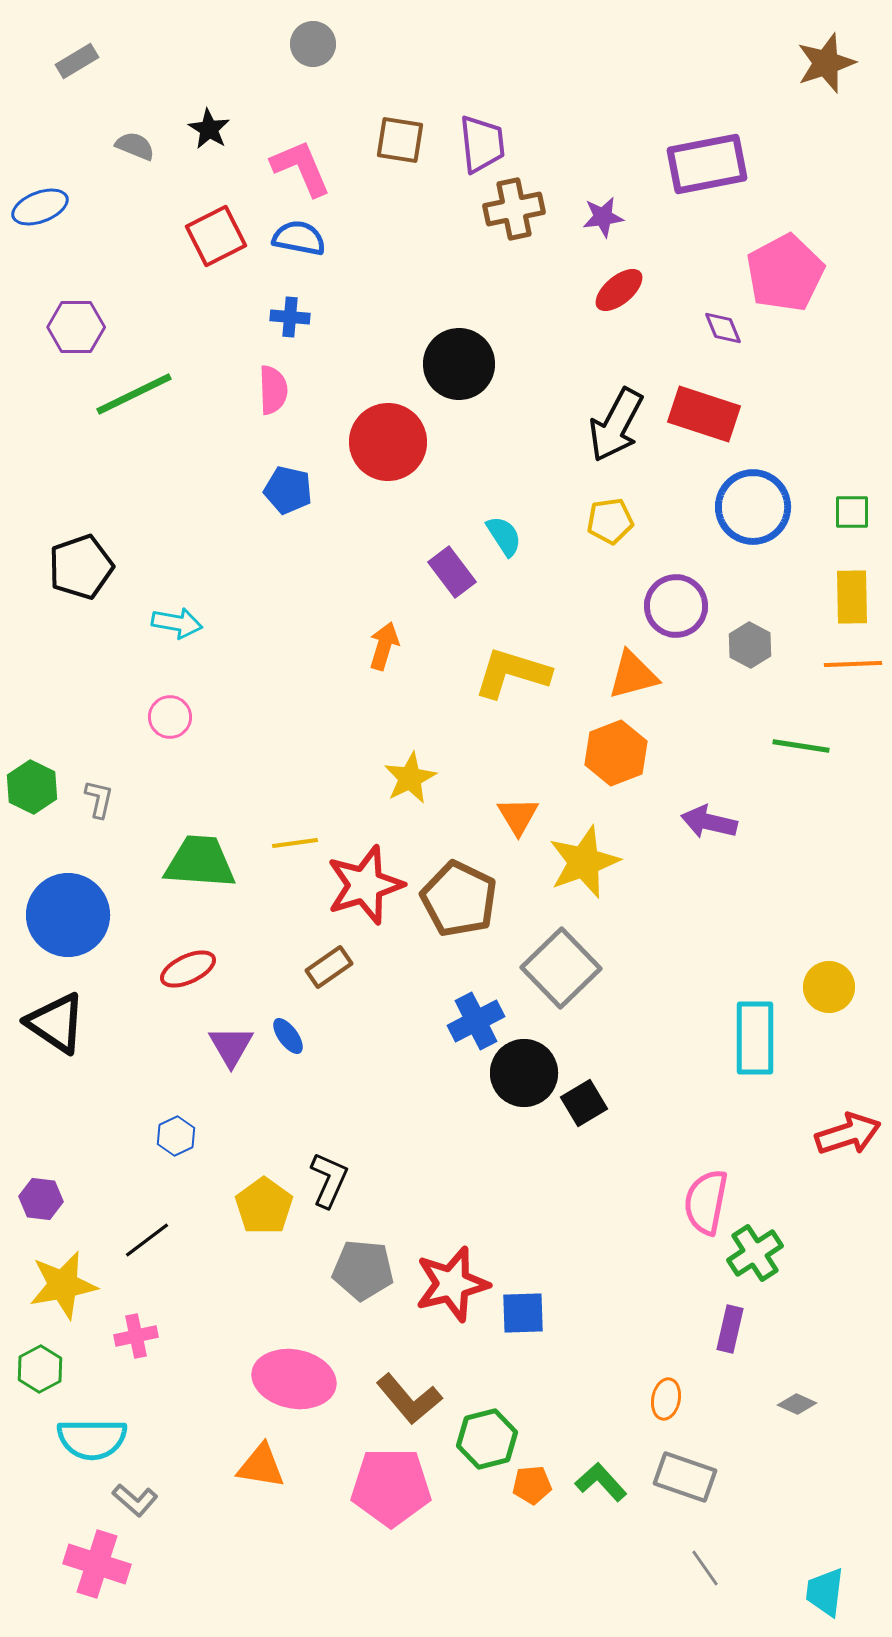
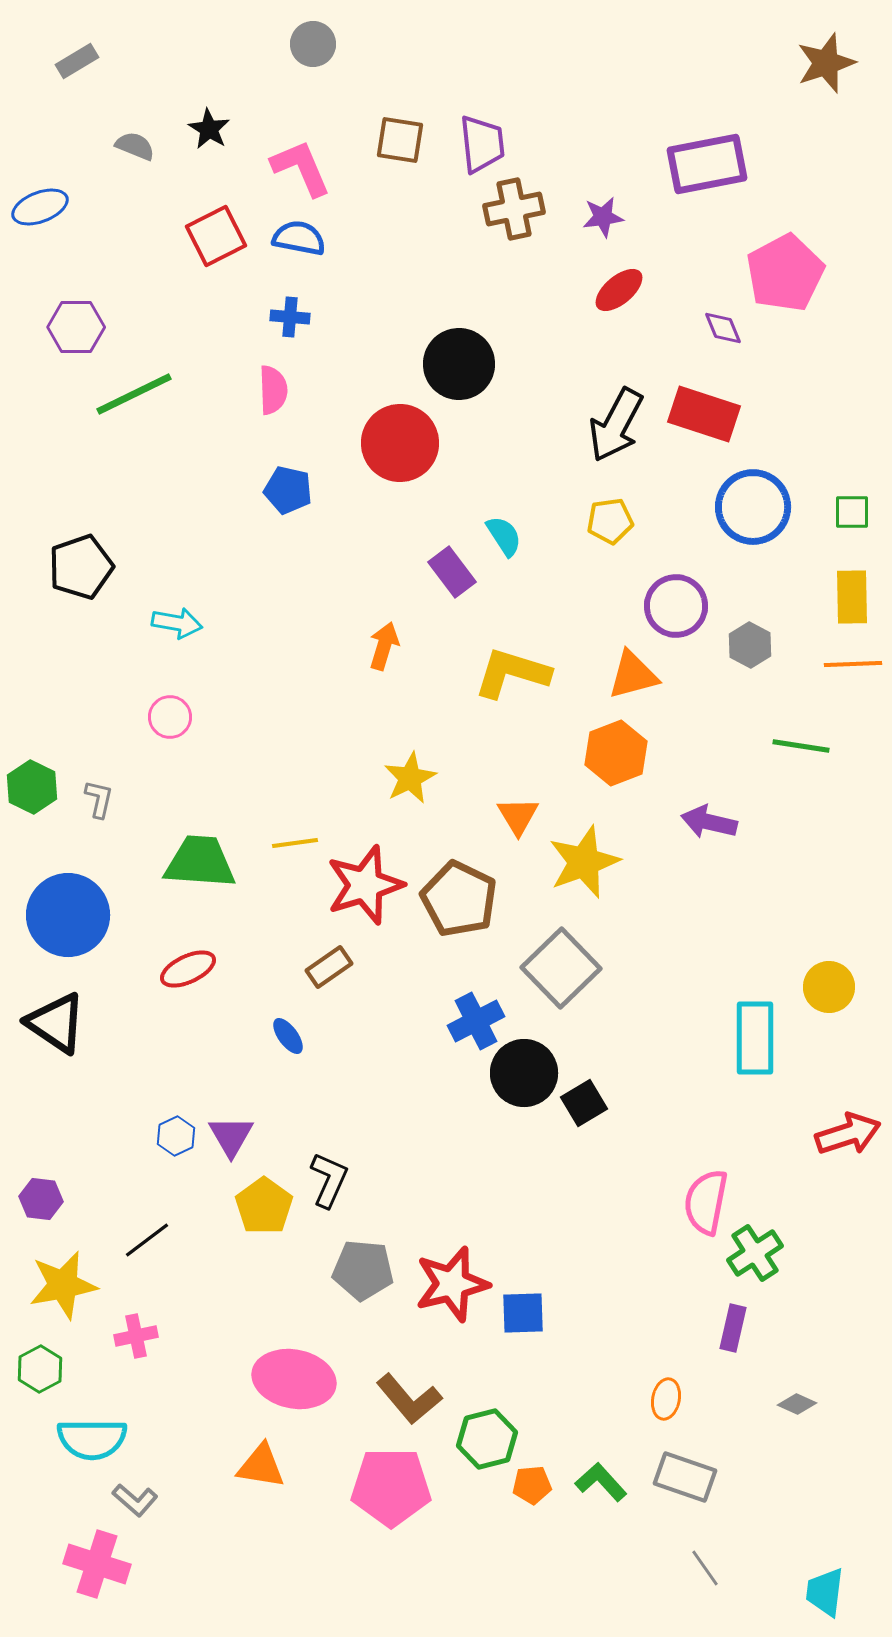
red circle at (388, 442): moved 12 px right, 1 px down
purple triangle at (231, 1046): moved 90 px down
purple rectangle at (730, 1329): moved 3 px right, 1 px up
